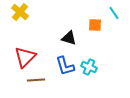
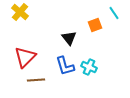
orange square: rotated 24 degrees counterclockwise
black triangle: rotated 35 degrees clockwise
